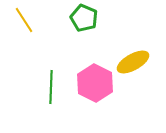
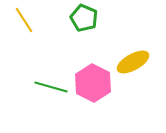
pink hexagon: moved 2 px left
green line: rotated 76 degrees counterclockwise
